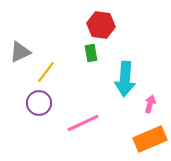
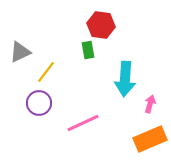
green rectangle: moved 3 px left, 3 px up
